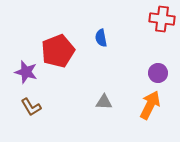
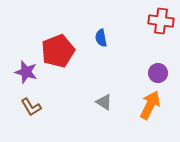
red cross: moved 1 px left, 2 px down
gray triangle: rotated 30 degrees clockwise
